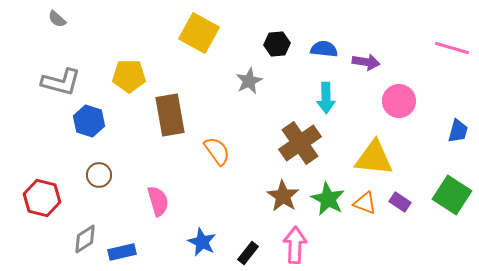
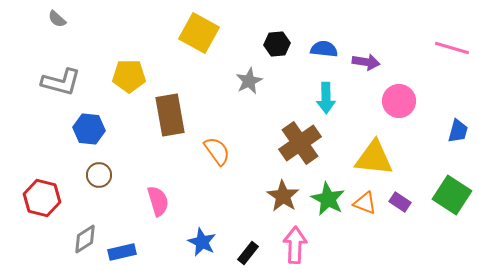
blue hexagon: moved 8 px down; rotated 12 degrees counterclockwise
